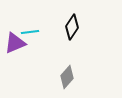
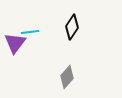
purple triangle: rotated 30 degrees counterclockwise
